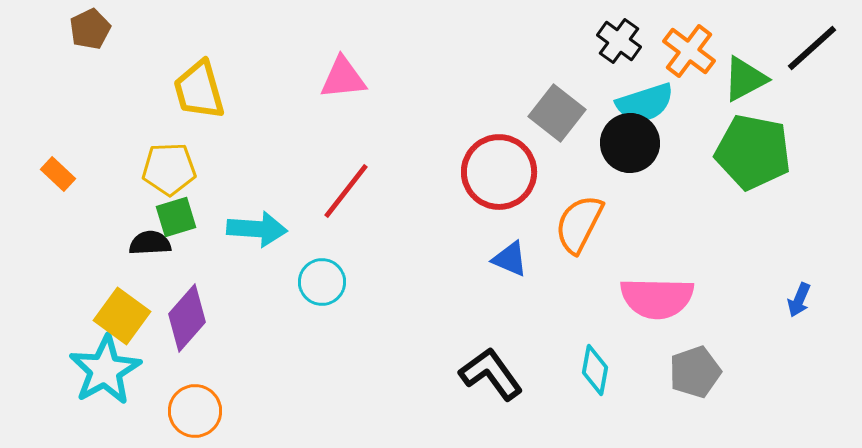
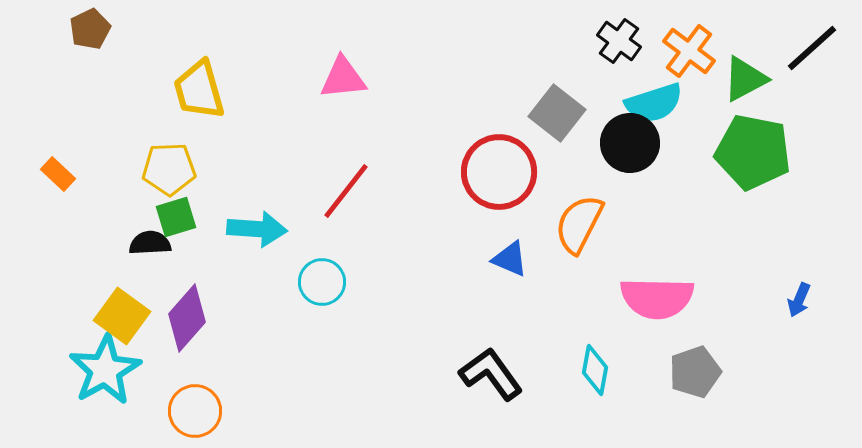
cyan semicircle: moved 9 px right
